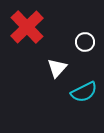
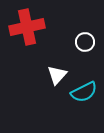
red cross: rotated 32 degrees clockwise
white triangle: moved 7 px down
